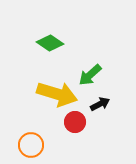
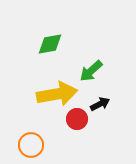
green diamond: moved 1 px down; rotated 44 degrees counterclockwise
green arrow: moved 1 px right, 4 px up
yellow arrow: rotated 27 degrees counterclockwise
red circle: moved 2 px right, 3 px up
